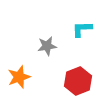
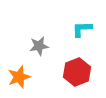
gray star: moved 8 px left
red hexagon: moved 1 px left, 9 px up
